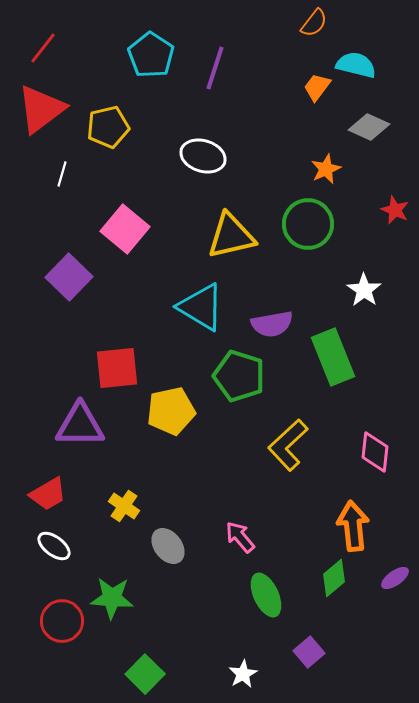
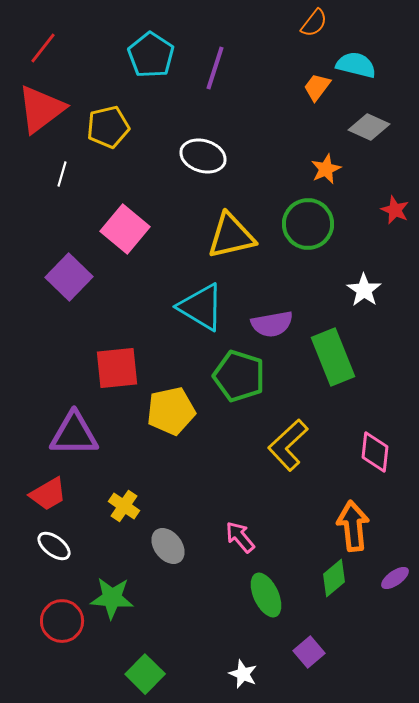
purple triangle at (80, 425): moved 6 px left, 9 px down
white star at (243, 674): rotated 20 degrees counterclockwise
